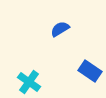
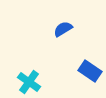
blue semicircle: moved 3 px right
